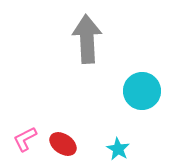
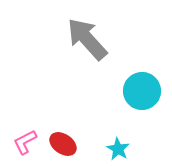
gray arrow: rotated 39 degrees counterclockwise
pink L-shape: moved 3 px down
